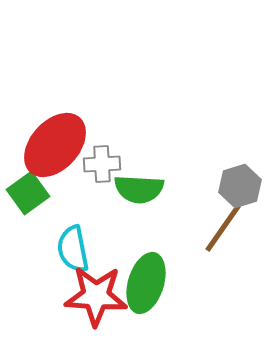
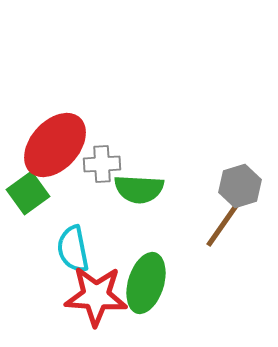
brown line: moved 1 px right, 5 px up
